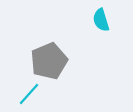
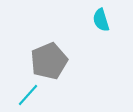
cyan line: moved 1 px left, 1 px down
